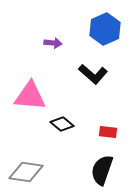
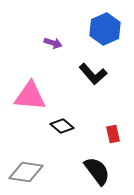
purple arrow: rotated 12 degrees clockwise
black L-shape: rotated 8 degrees clockwise
black diamond: moved 2 px down
red rectangle: moved 5 px right, 2 px down; rotated 72 degrees clockwise
black semicircle: moved 5 px left, 1 px down; rotated 124 degrees clockwise
